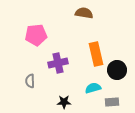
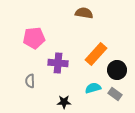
pink pentagon: moved 2 px left, 3 px down
orange rectangle: rotated 55 degrees clockwise
purple cross: rotated 18 degrees clockwise
gray rectangle: moved 3 px right, 8 px up; rotated 40 degrees clockwise
